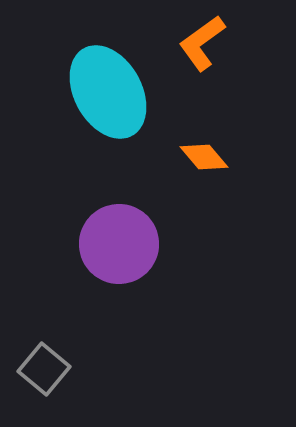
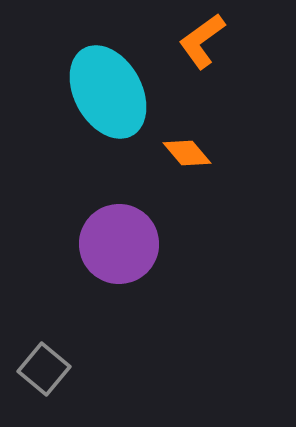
orange L-shape: moved 2 px up
orange diamond: moved 17 px left, 4 px up
